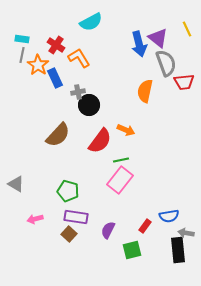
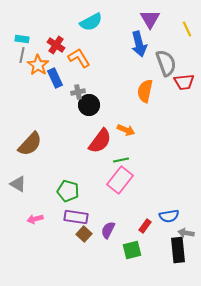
purple triangle: moved 8 px left, 19 px up; rotated 20 degrees clockwise
brown semicircle: moved 28 px left, 9 px down
gray triangle: moved 2 px right
brown square: moved 15 px right
